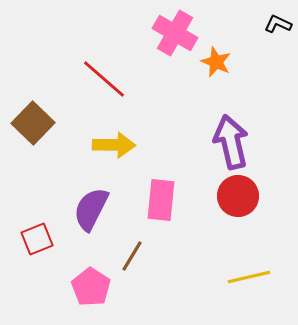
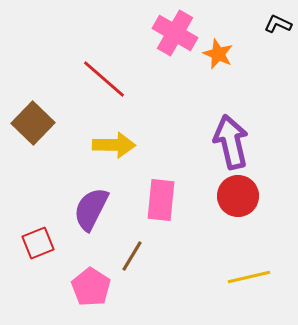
orange star: moved 2 px right, 8 px up
red square: moved 1 px right, 4 px down
